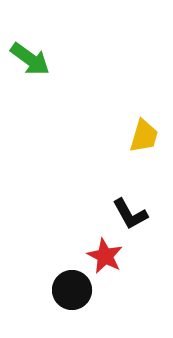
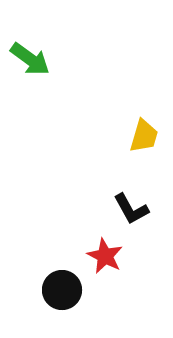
black L-shape: moved 1 px right, 5 px up
black circle: moved 10 px left
